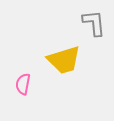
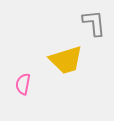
yellow trapezoid: moved 2 px right
